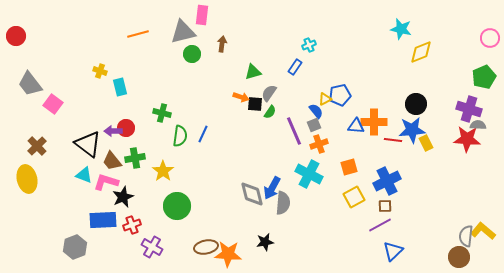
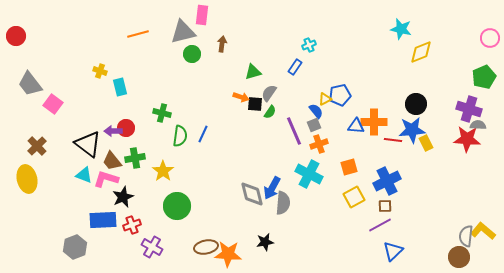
pink L-shape at (106, 182): moved 3 px up
